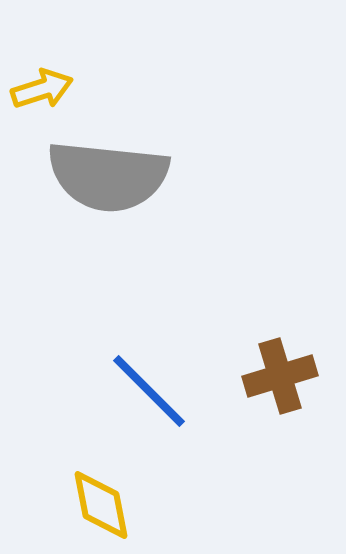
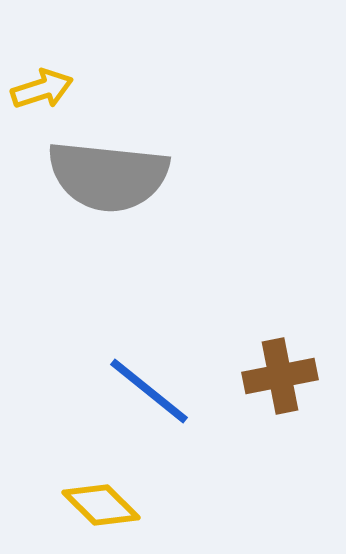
brown cross: rotated 6 degrees clockwise
blue line: rotated 6 degrees counterclockwise
yellow diamond: rotated 34 degrees counterclockwise
